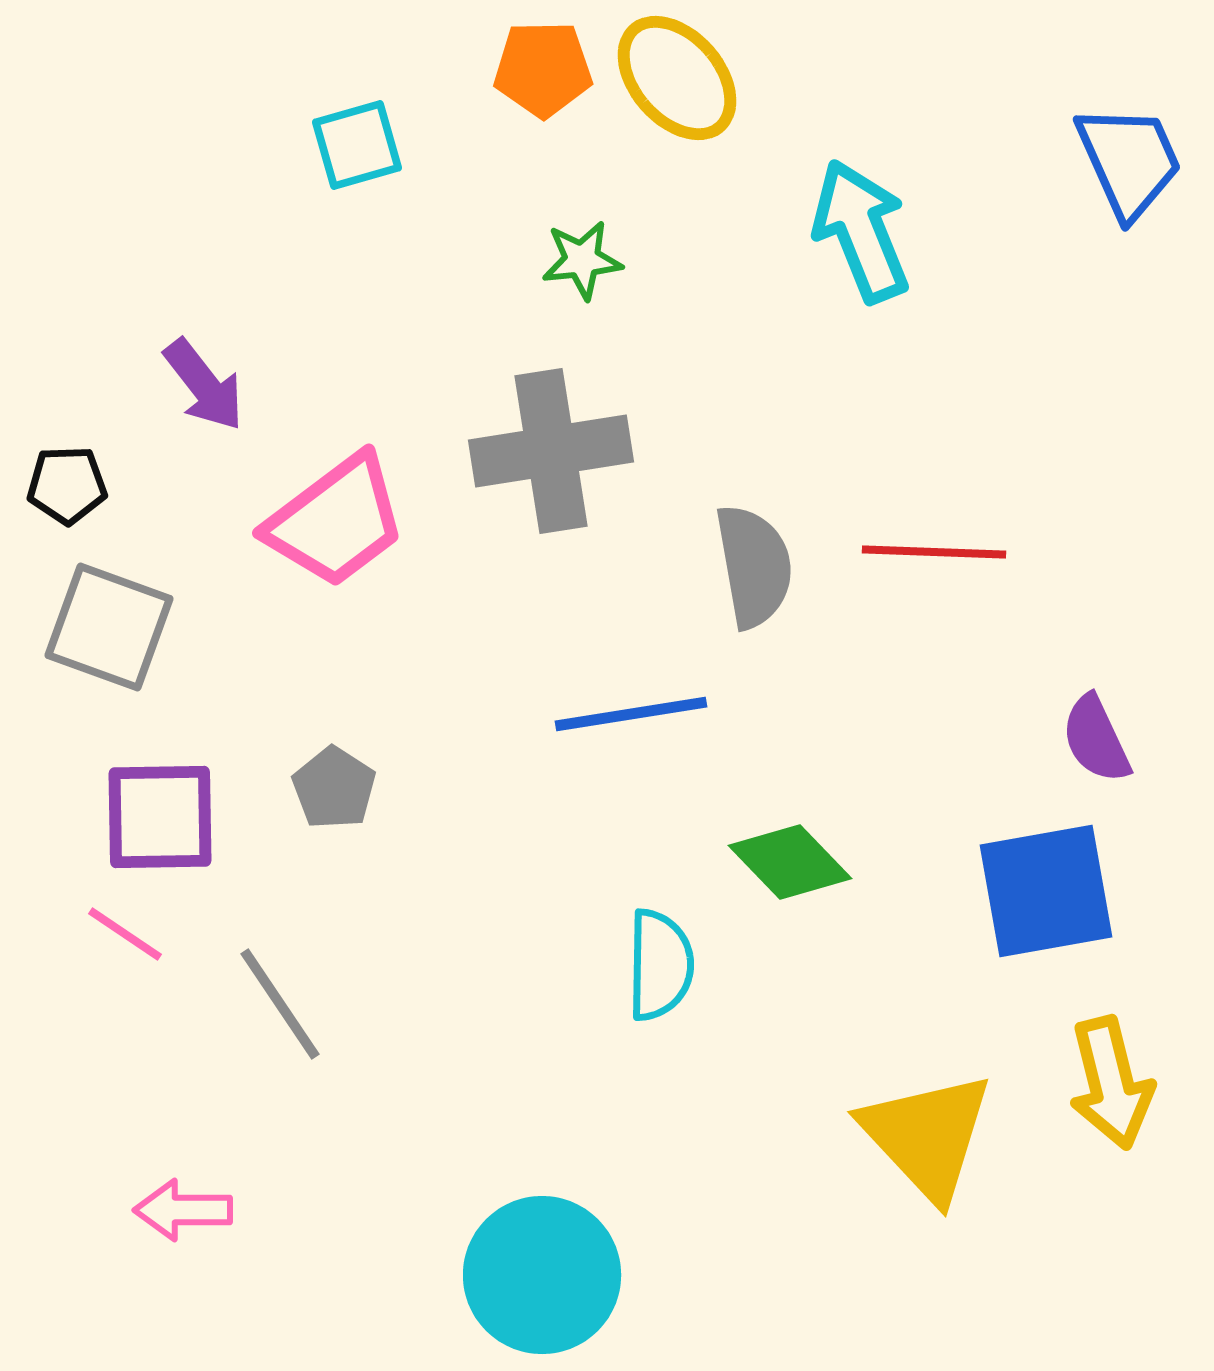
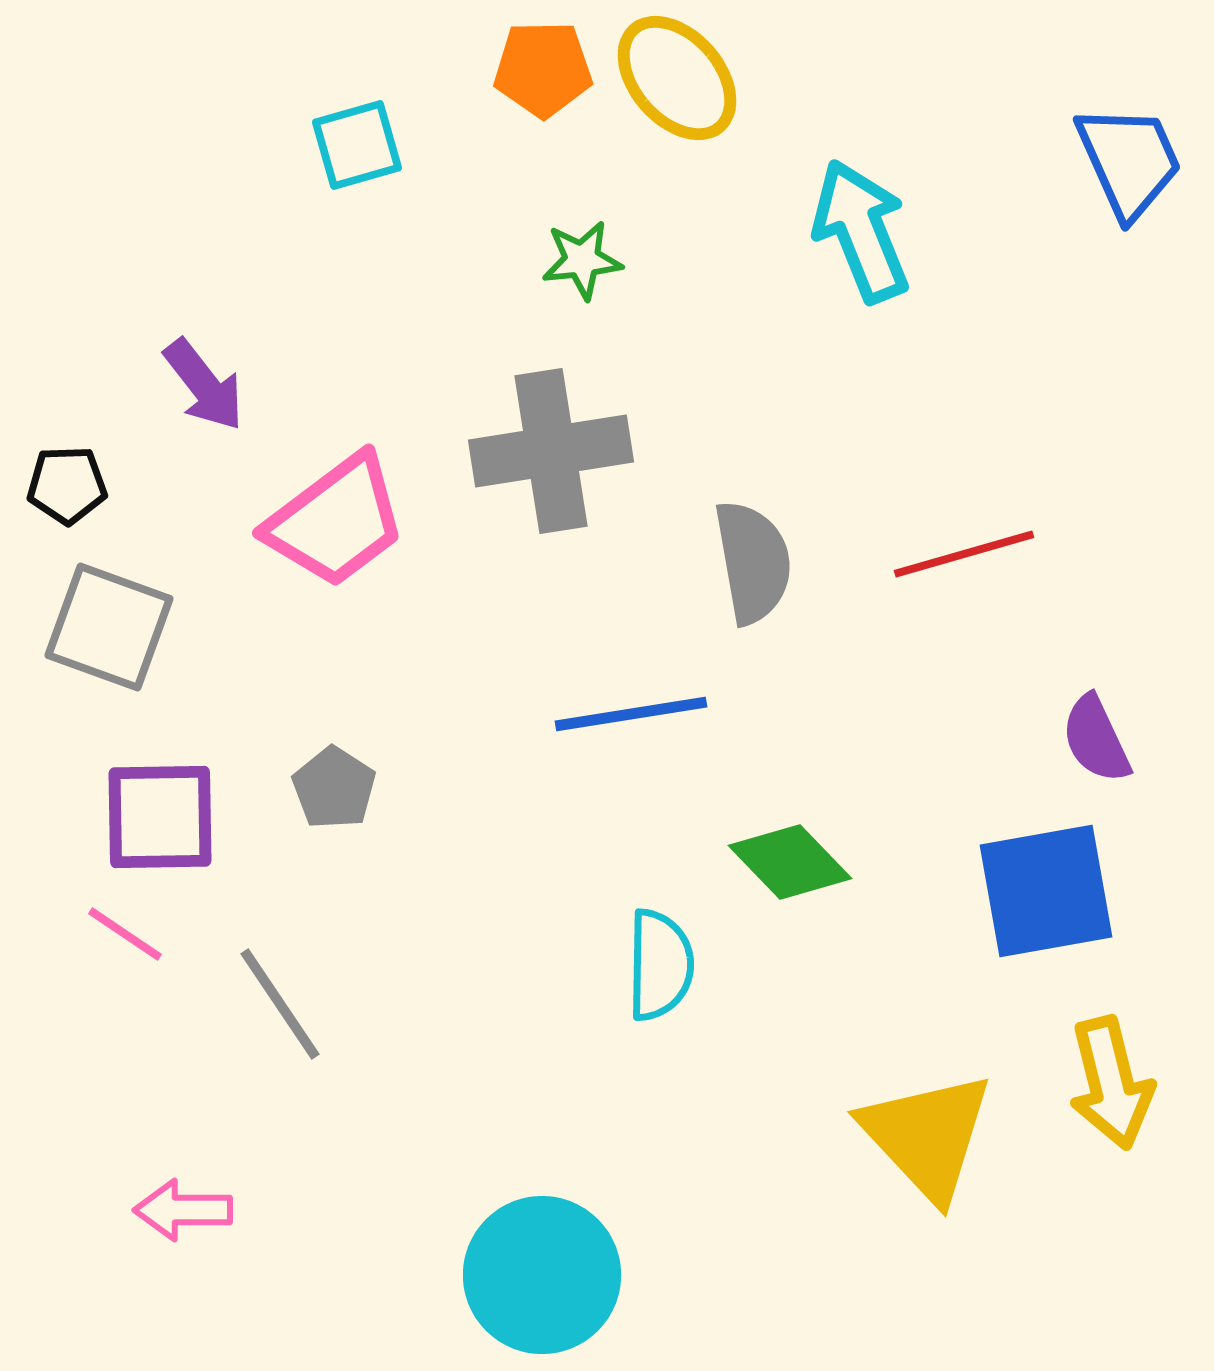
red line: moved 30 px right, 2 px down; rotated 18 degrees counterclockwise
gray semicircle: moved 1 px left, 4 px up
